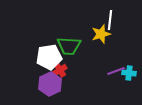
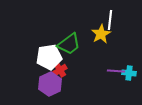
yellow star: rotated 12 degrees counterclockwise
green trapezoid: moved 2 px up; rotated 40 degrees counterclockwise
purple line: rotated 24 degrees clockwise
